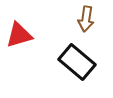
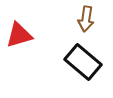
black rectangle: moved 6 px right
